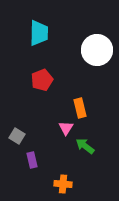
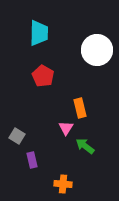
red pentagon: moved 1 px right, 4 px up; rotated 20 degrees counterclockwise
